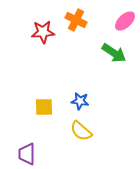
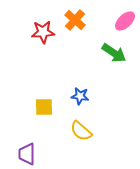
orange cross: moved 1 px left; rotated 15 degrees clockwise
blue star: moved 5 px up
